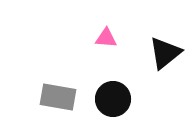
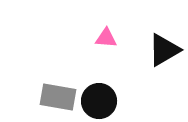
black triangle: moved 1 px left, 3 px up; rotated 9 degrees clockwise
black circle: moved 14 px left, 2 px down
